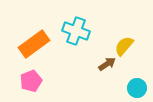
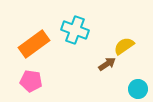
cyan cross: moved 1 px left, 1 px up
yellow semicircle: rotated 15 degrees clockwise
pink pentagon: rotated 30 degrees clockwise
cyan circle: moved 1 px right, 1 px down
